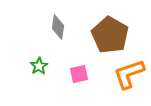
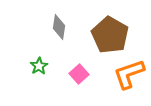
gray diamond: moved 1 px right
pink square: rotated 30 degrees counterclockwise
